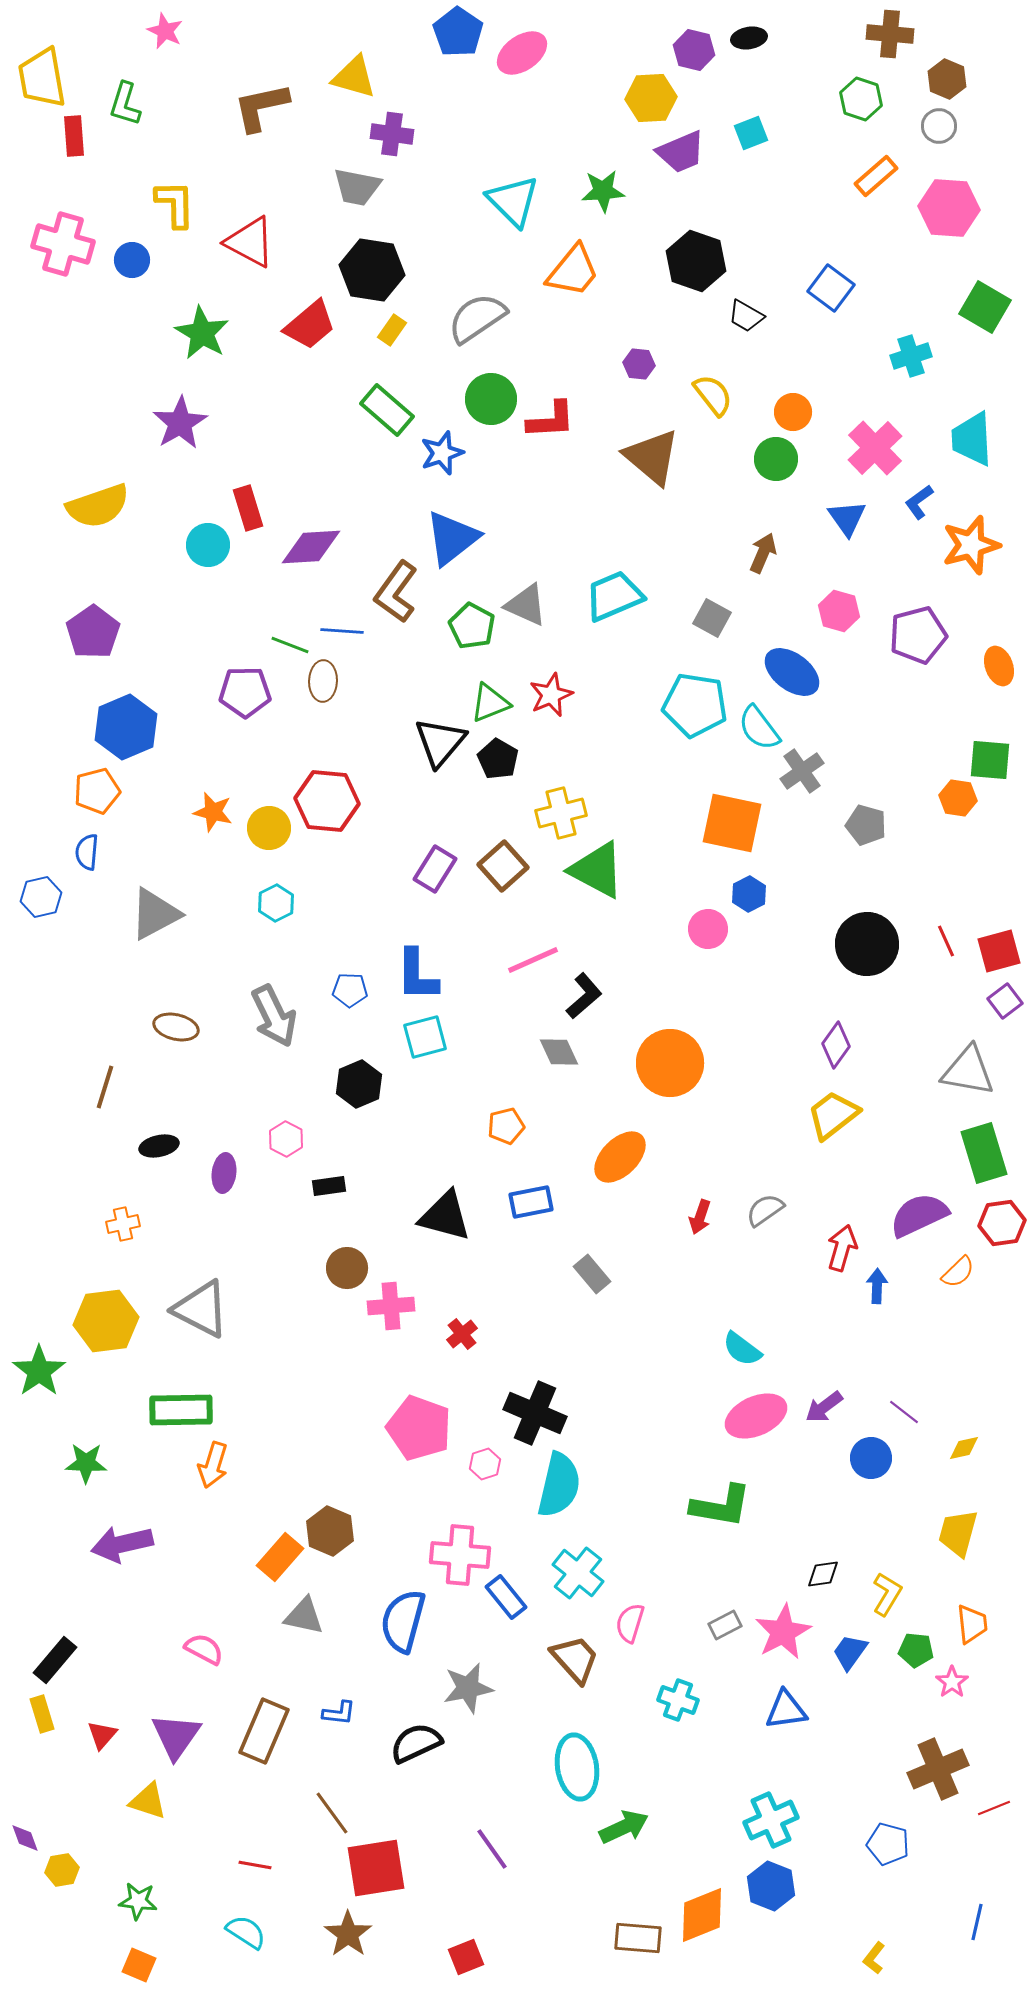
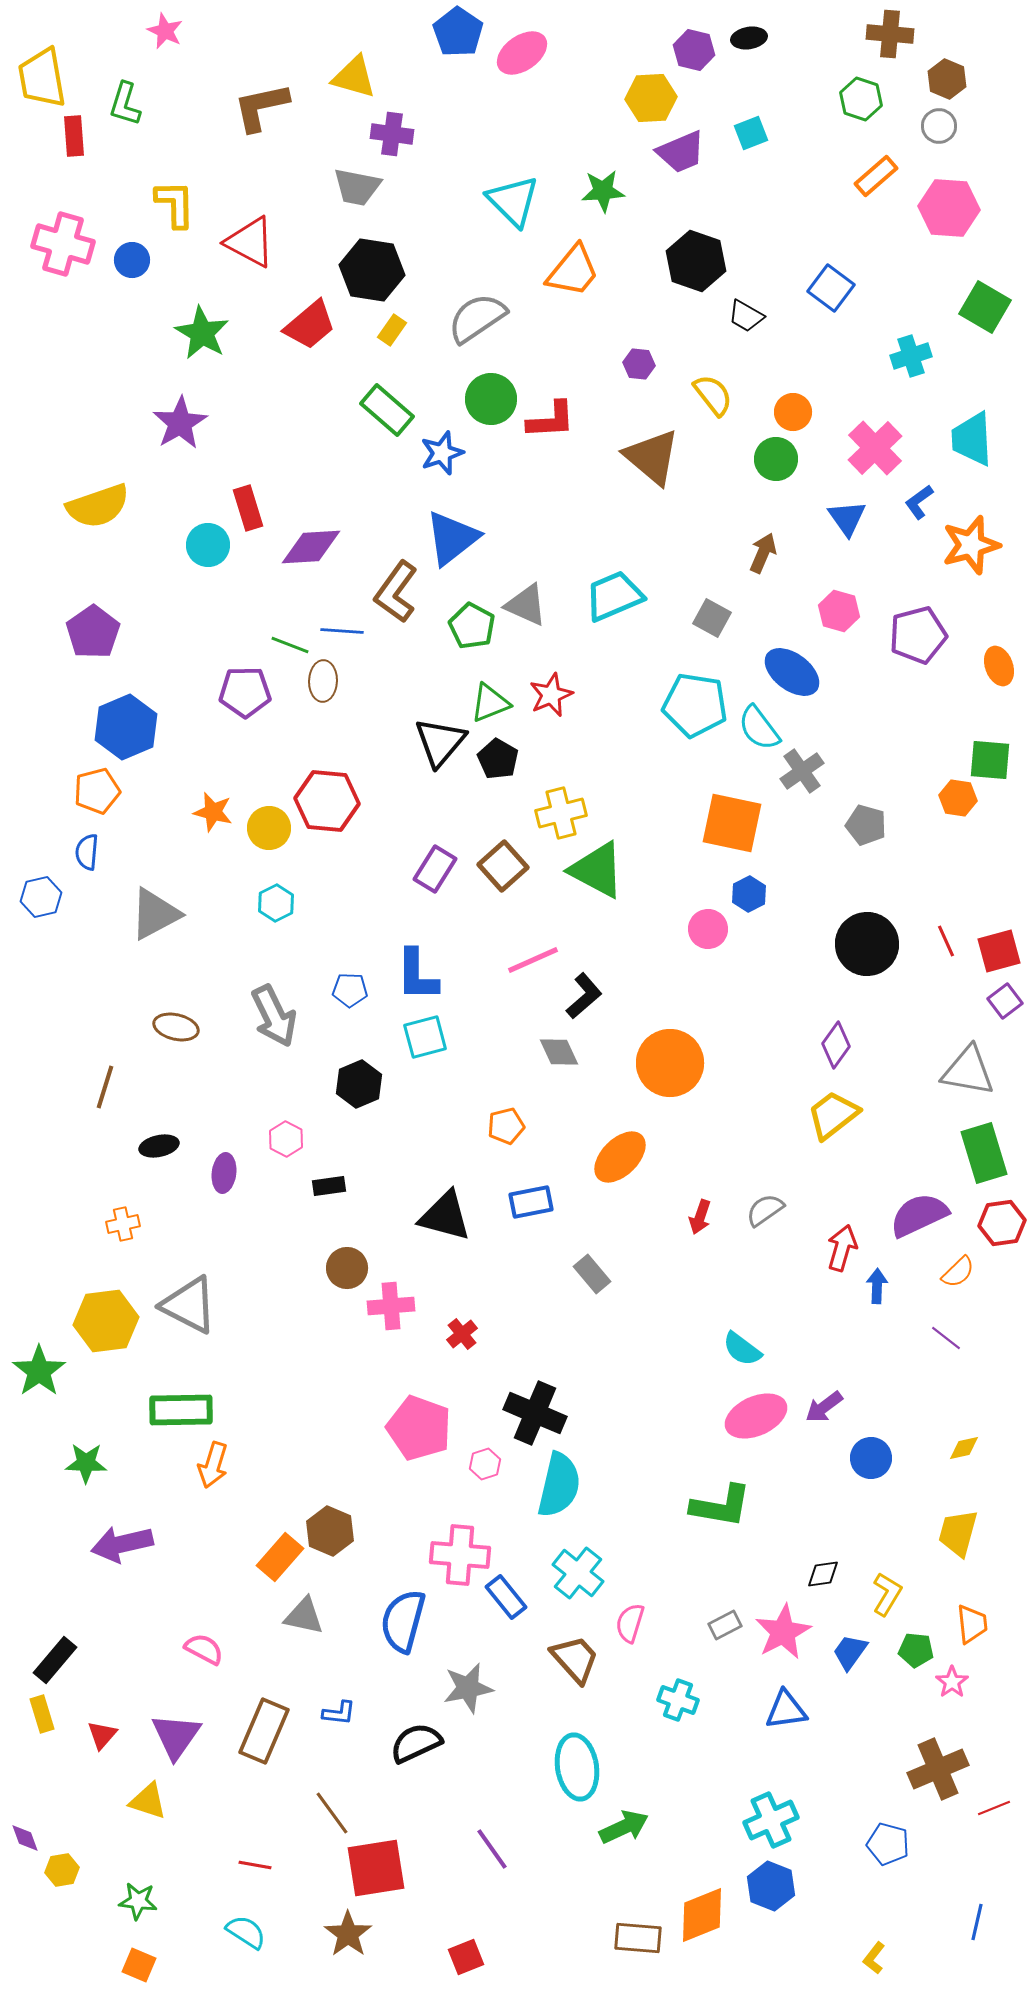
gray triangle at (201, 1309): moved 12 px left, 4 px up
purple line at (904, 1412): moved 42 px right, 74 px up
